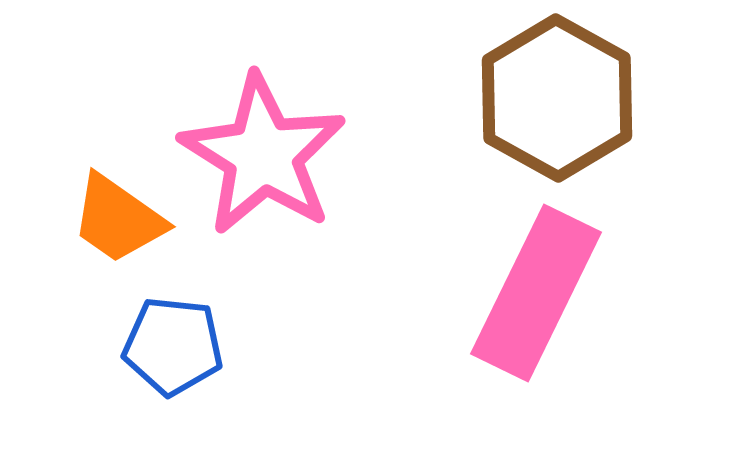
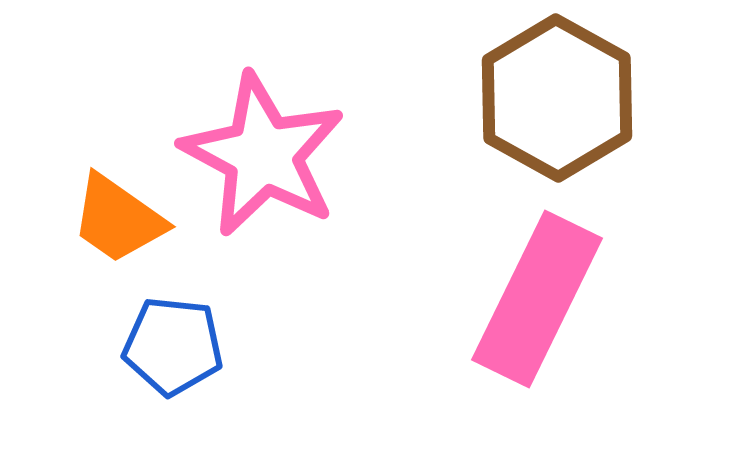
pink star: rotated 4 degrees counterclockwise
pink rectangle: moved 1 px right, 6 px down
